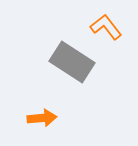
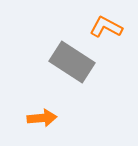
orange L-shape: rotated 24 degrees counterclockwise
